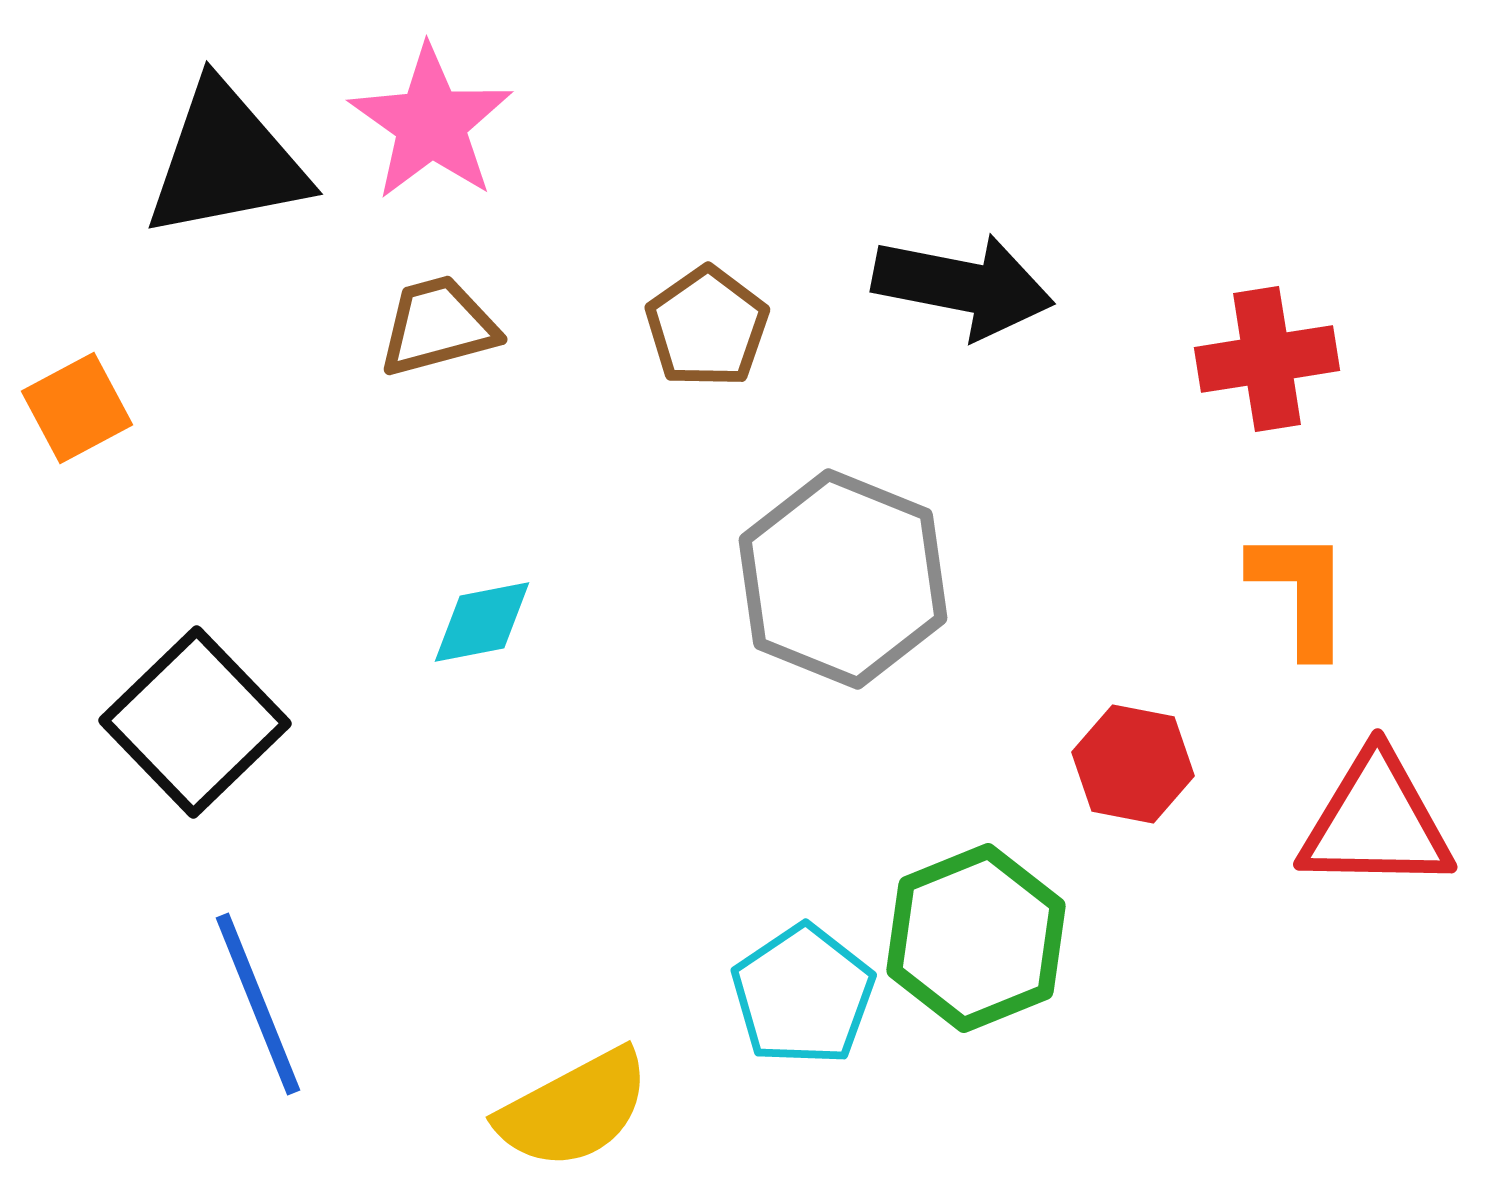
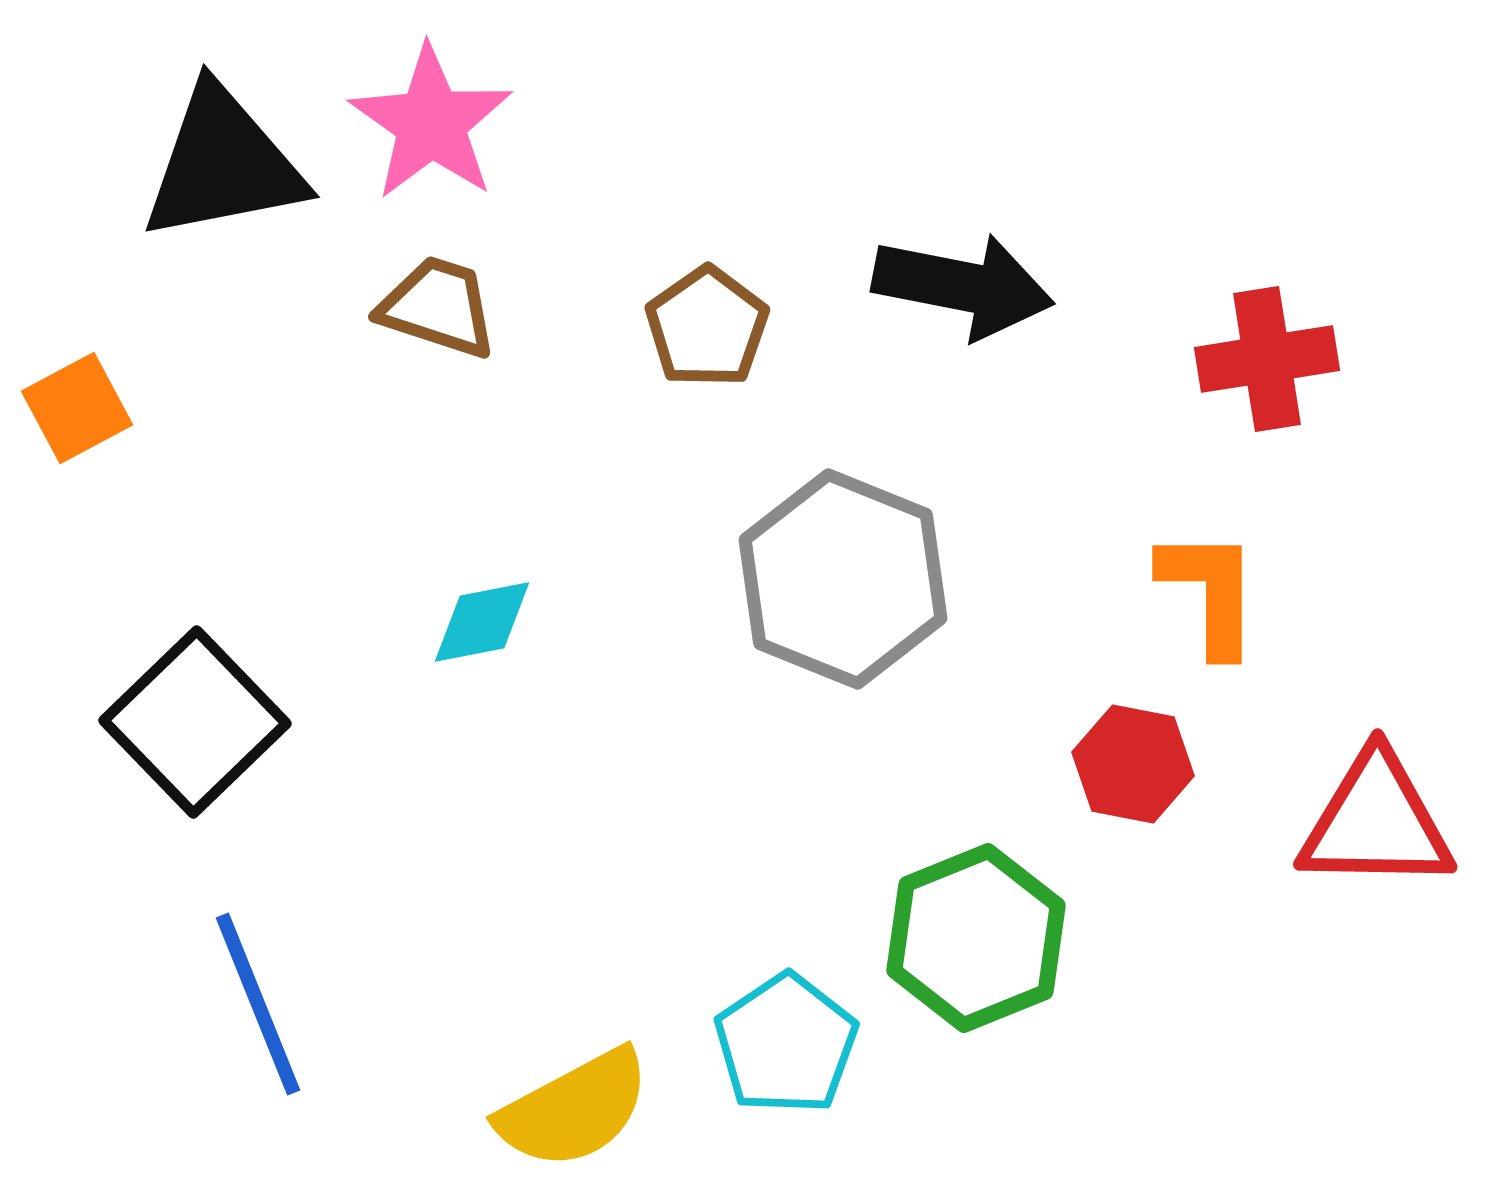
black triangle: moved 3 px left, 3 px down
brown trapezoid: moved 19 px up; rotated 33 degrees clockwise
orange L-shape: moved 91 px left
cyan pentagon: moved 17 px left, 49 px down
